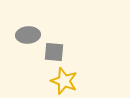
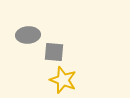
yellow star: moved 1 px left, 1 px up
